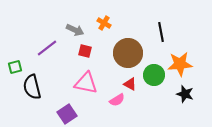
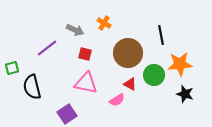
black line: moved 3 px down
red square: moved 3 px down
green square: moved 3 px left, 1 px down
